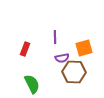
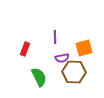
green semicircle: moved 7 px right, 7 px up
